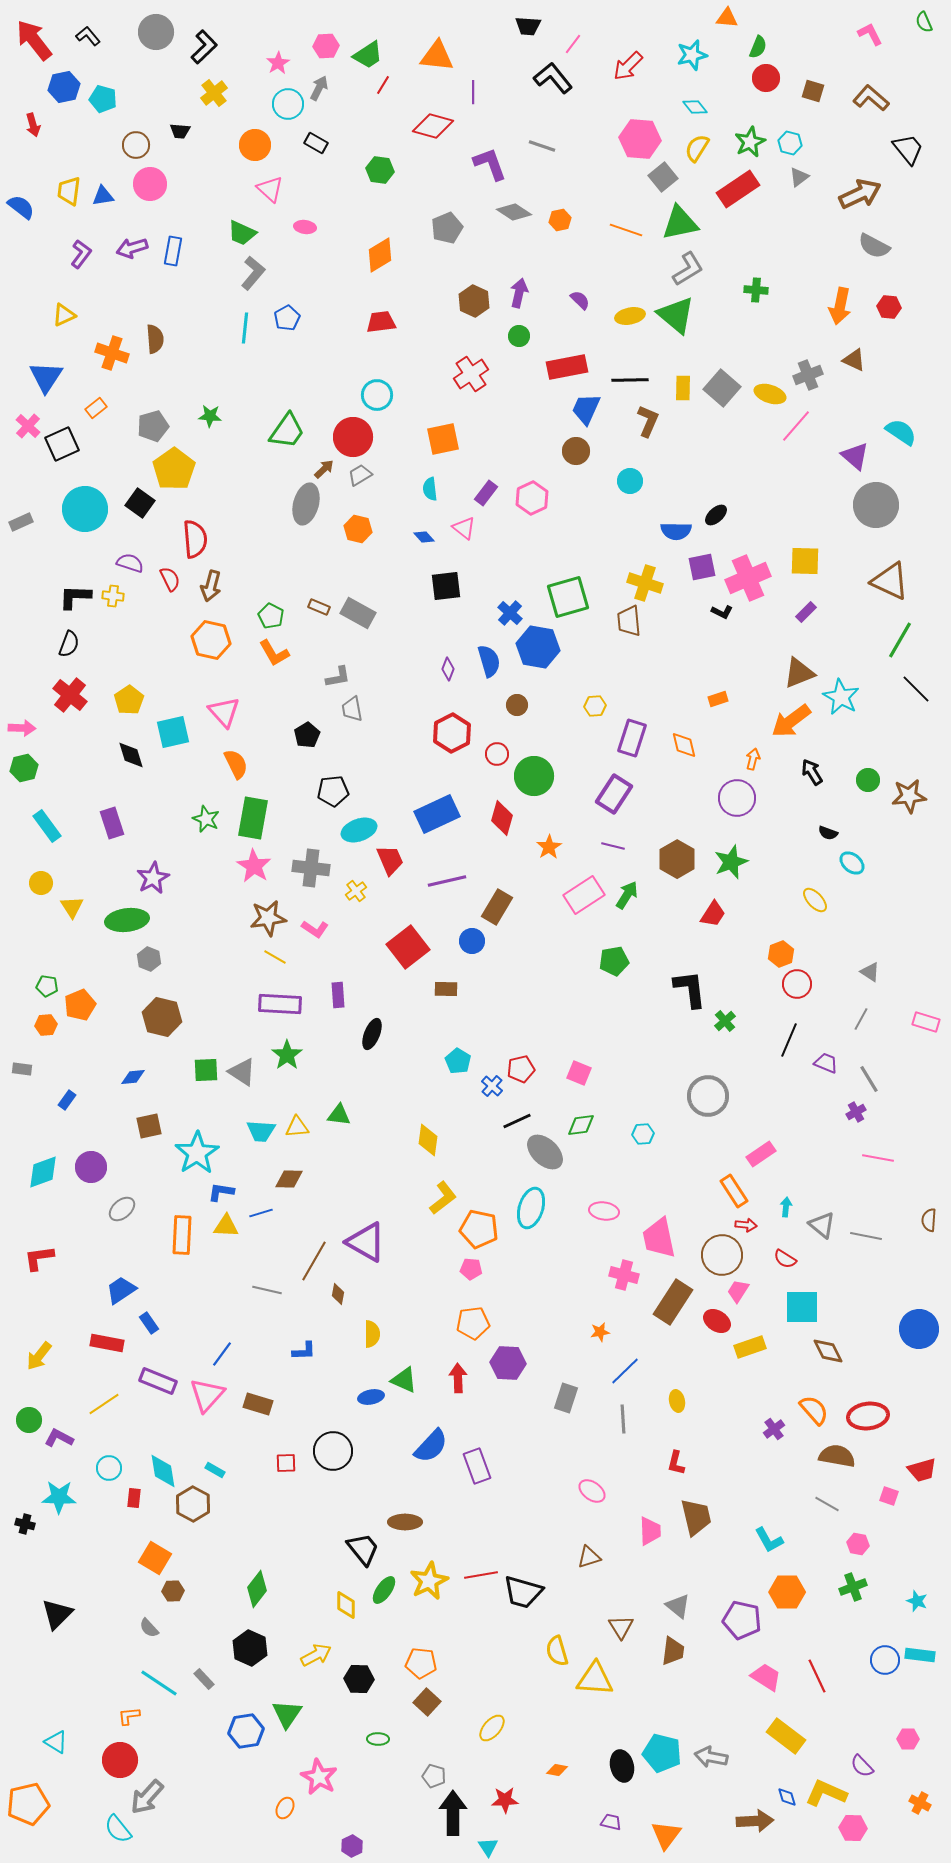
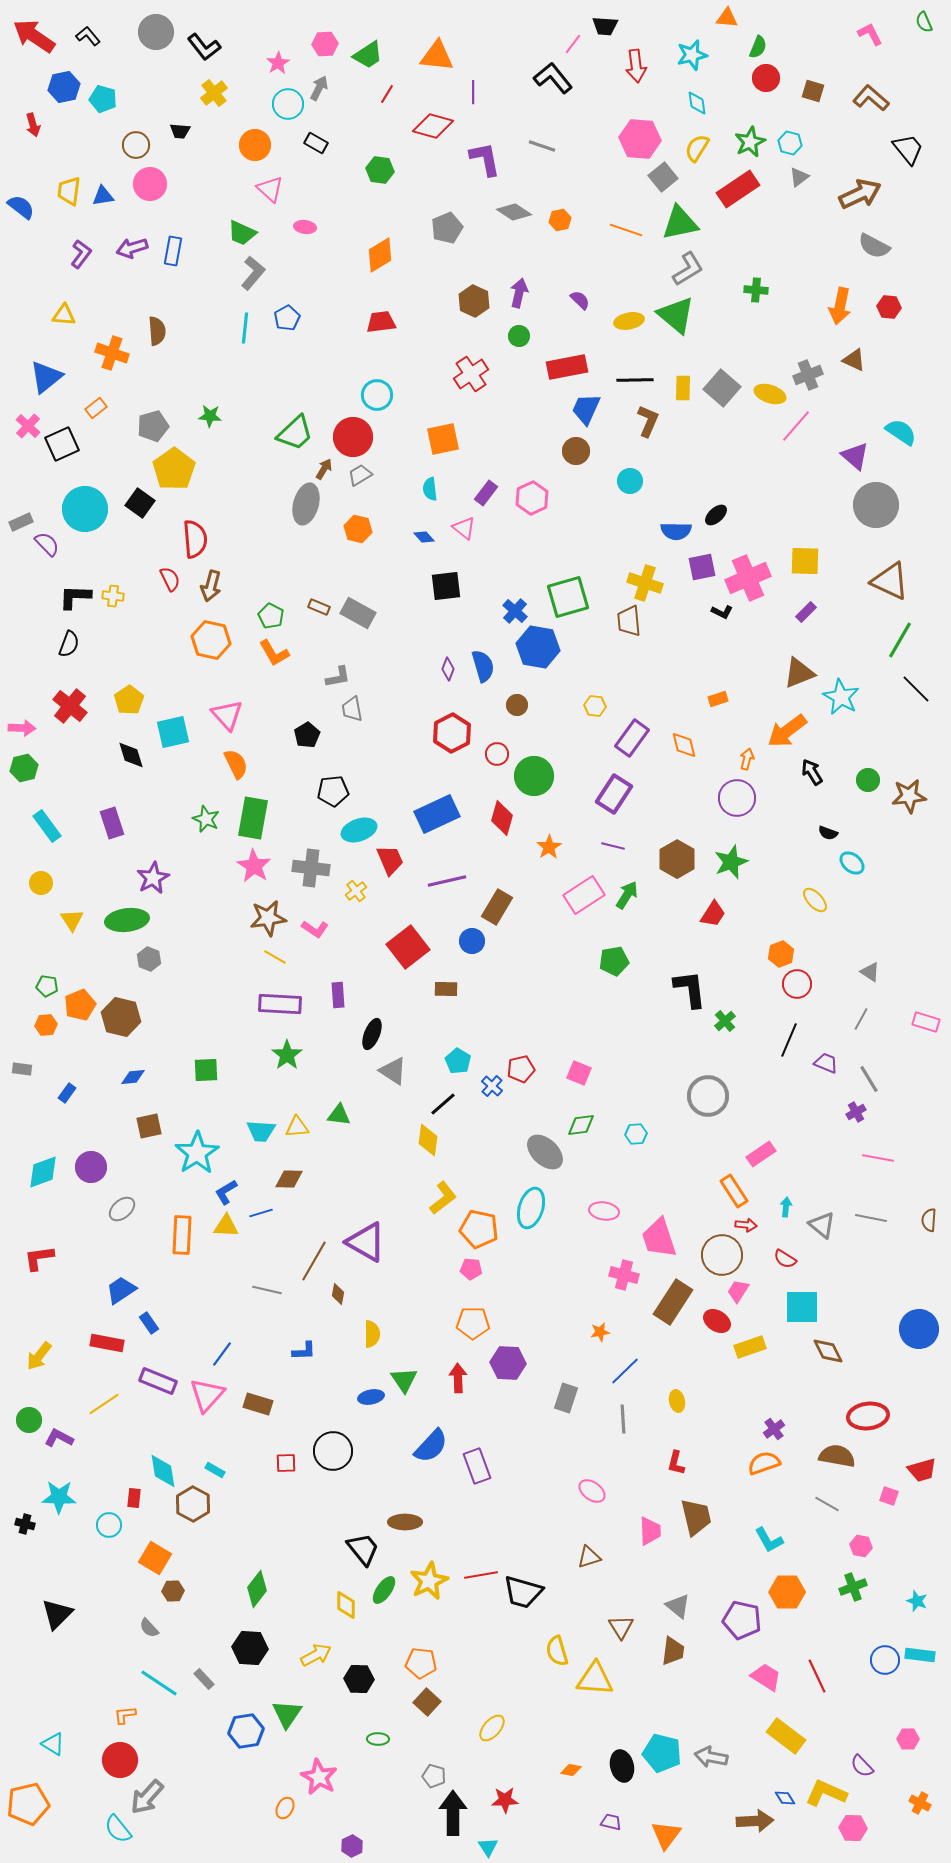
black trapezoid at (528, 26): moved 77 px right
red arrow at (34, 40): moved 4 px up; rotated 18 degrees counterclockwise
pink hexagon at (326, 46): moved 1 px left, 2 px up
black L-shape at (204, 47): rotated 96 degrees clockwise
red arrow at (628, 66): moved 8 px right; rotated 52 degrees counterclockwise
red line at (383, 85): moved 4 px right, 9 px down
cyan diamond at (695, 107): moved 2 px right, 4 px up; rotated 30 degrees clockwise
purple L-shape at (490, 164): moved 5 px left, 5 px up; rotated 9 degrees clockwise
yellow triangle at (64, 315): rotated 30 degrees clockwise
yellow ellipse at (630, 316): moved 1 px left, 5 px down
brown semicircle at (155, 339): moved 2 px right, 8 px up
blue triangle at (46, 377): rotated 18 degrees clockwise
black line at (630, 380): moved 5 px right
green trapezoid at (287, 431): moved 8 px right, 2 px down; rotated 12 degrees clockwise
brown arrow at (324, 469): rotated 15 degrees counterclockwise
purple semicircle at (130, 563): moved 83 px left, 19 px up; rotated 28 degrees clockwise
blue cross at (510, 613): moved 5 px right, 2 px up
blue semicircle at (489, 661): moved 6 px left, 5 px down
red cross at (70, 695): moved 11 px down
yellow hexagon at (595, 706): rotated 10 degrees clockwise
pink triangle at (224, 712): moved 3 px right, 3 px down
orange arrow at (791, 721): moved 4 px left, 10 px down
purple rectangle at (632, 738): rotated 18 degrees clockwise
orange arrow at (753, 759): moved 6 px left
yellow triangle at (72, 907): moved 13 px down
brown hexagon at (162, 1017): moved 41 px left
gray triangle at (242, 1072): moved 151 px right, 1 px up
blue rectangle at (67, 1100): moved 7 px up
black line at (517, 1121): moved 74 px left, 17 px up; rotated 16 degrees counterclockwise
cyan hexagon at (643, 1134): moved 7 px left
blue L-shape at (221, 1192): moved 5 px right; rotated 40 degrees counterclockwise
gray line at (866, 1236): moved 5 px right, 18 px up
pink trapezoid at (659, 1238): rotated 6 degrees counterclockwise
orange pentagon at (473, 1323): rotated 8 degrees clockwise
green triangle at (404, 1380): rotated 32 degrees clockwise
orange semicircle at (814, 1410): moved 50 px left, 53 px down; rotated 68 degrees counterclockwise
cyan circle at (109, 1468): moved 57 px down
pink hexagon at (858, 1544): moved 3 px right, 2 px down
black hexagon at (250, 1648): rotated 20 degrees counterclockwise
orange L-shape at (129, 1716): moved 4 px left, 1 px up
cyan triangle at (56, 1742): moved 3 px left, 2 px down
orange diamond at (557, 1770): moved 14 px right
blue diamond at (787, 1797): moved 2 px left, 1 px down; rotated 15 degrees counterclockwise
